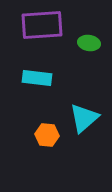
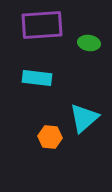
orange hexagon: moved 3 px right, 2 px down
